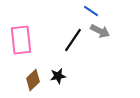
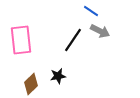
brown diamond: moved 2 px left, 4 px down
